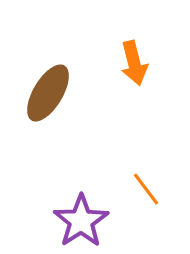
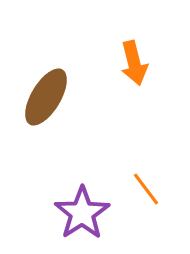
brown ellipse: moved 2 px left, 4 px down
purple star: moved 1 px right, 8 px up
